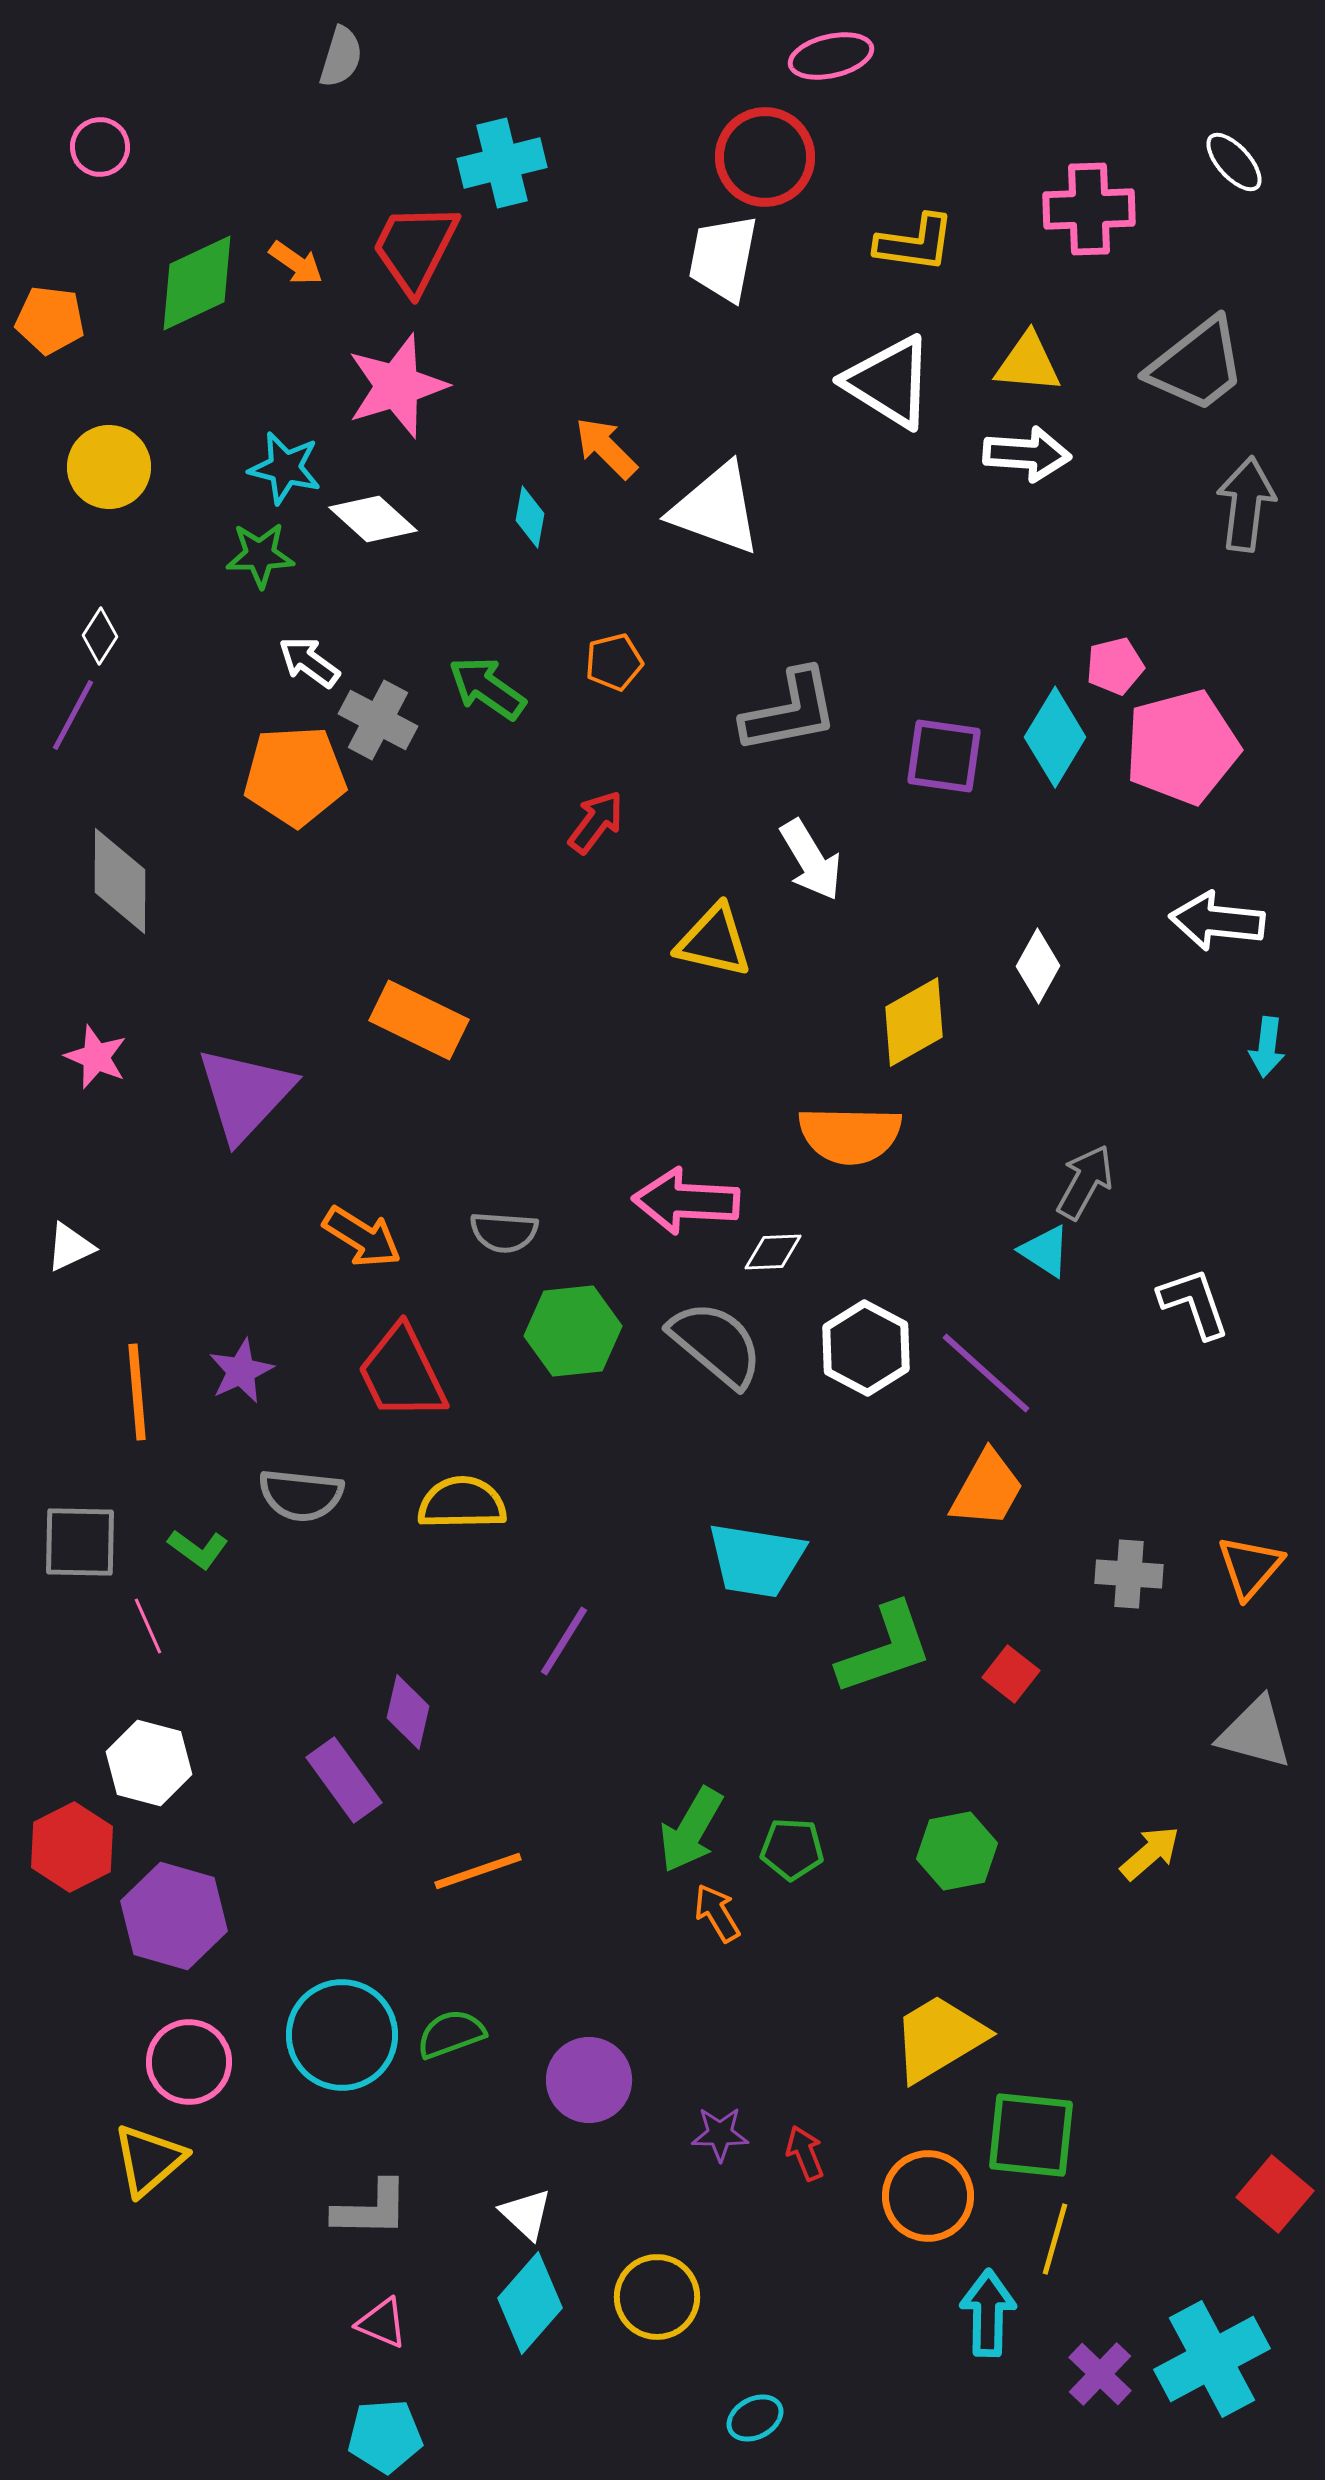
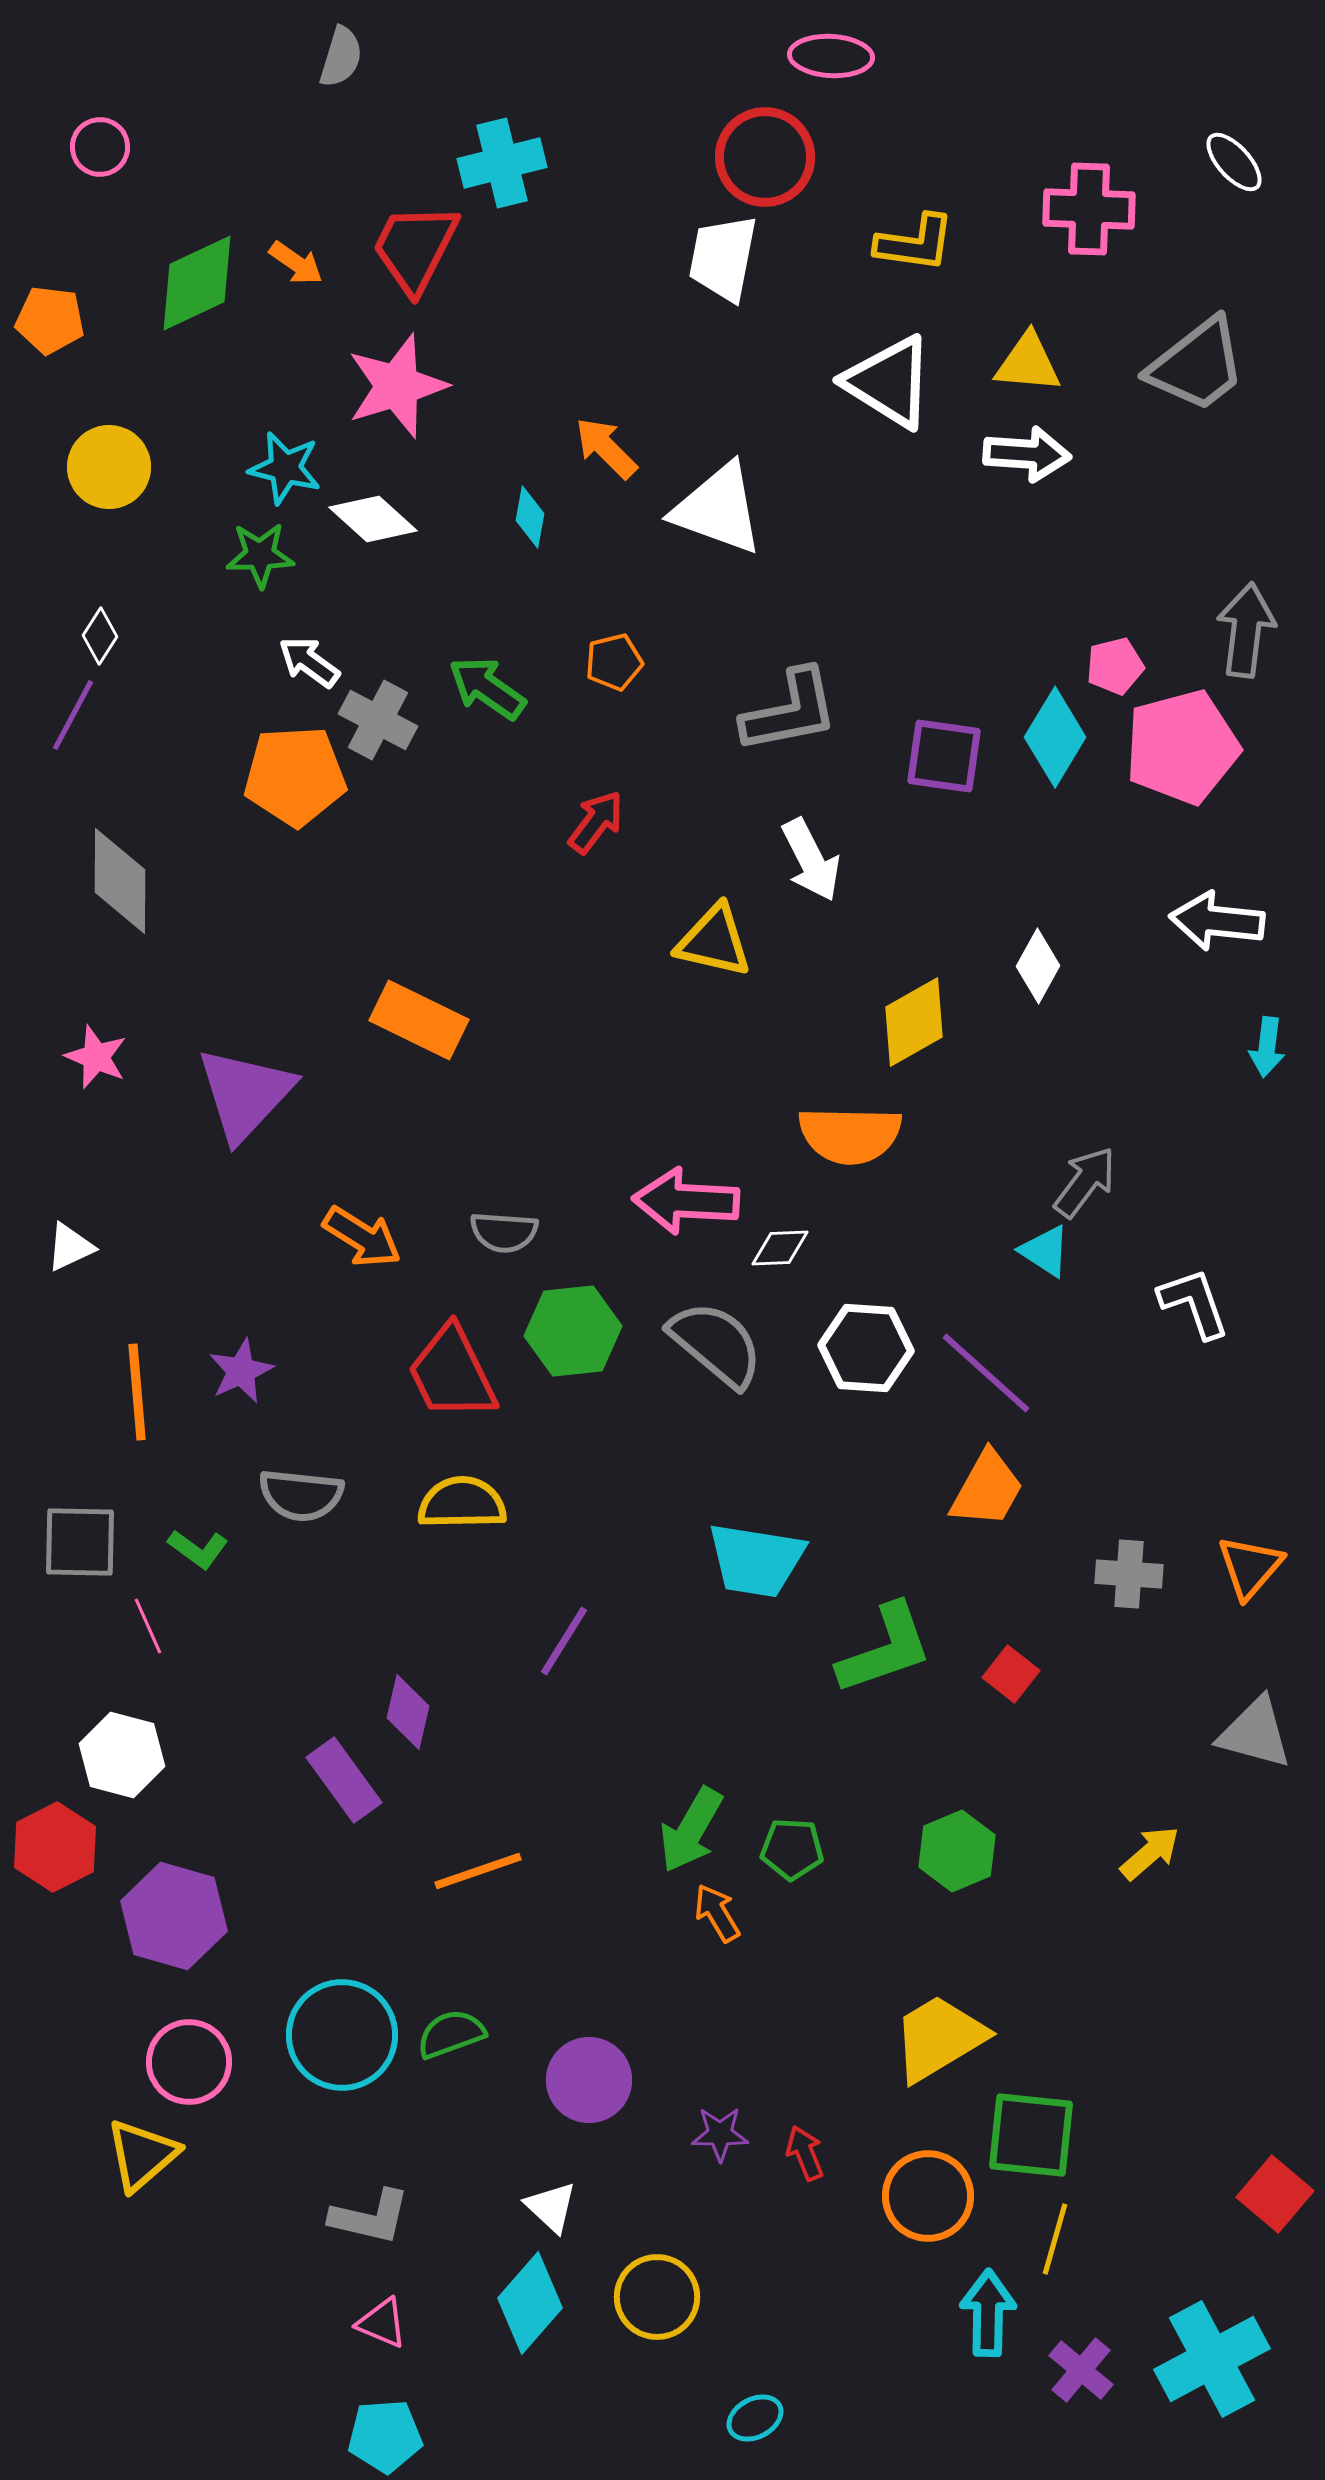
pink ellipse at (831, 56): rotated 16 degrees clockwise
pink cross at (1089, 209): rotated 4 degrees clockwise
gray arrow at (1246, 504): moved 126 px down
white triangle at (716, 509): moved 2 px right
white arrow at (811, 860): rotated 4 degrees clockwise
gray arrow at (1085, 1182): rotated 8 degrees clockwise
white diamond at (773, 1252): moved 7 px right, 4 px up
white hexagon at (866, 1348): rotated 24 degrees counterclockwise
red trapezoid at (402, 1373): moved 50 px right
white hexagon at (149, 1763): moved 27 px left, 8 px up
red hexagon at (72, 1847): moved 17 px left
green hexagon at (957, 1851): rotated 12 degrees counterclockwise
yellow triangle at (149, 2160): moved 7 px left, 5 px up
gray L-shape at (371, 2209): moved 1 px left, 8 px down; rotated 12 degrees clockwise
white triangle at (526, 2214): moved 25 px right, 7 px up
purple cross at (1100, 2374): moved 19 px left, 4 px up; rotated 4 degrees counterclockwise
